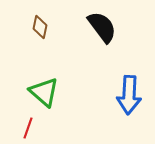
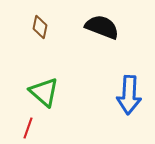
black semicircle: rotated 32 degrees counterclockwise
